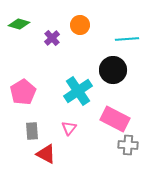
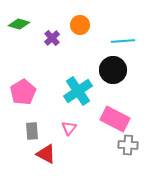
cyan line: moved 4 px left, 2 px down
